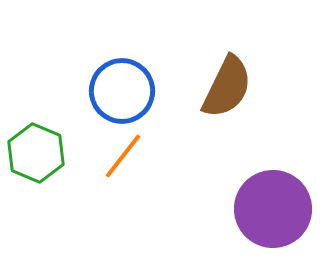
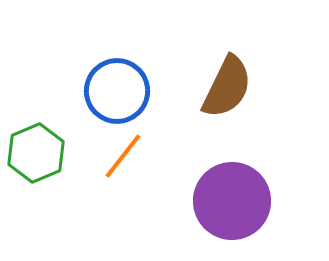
blue circle: moved 5 px left
green hexagon: rotated 14 degrees clockwise
purple circle: moved 41 px left, 8 px up
